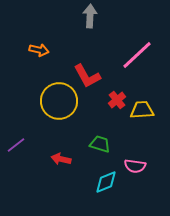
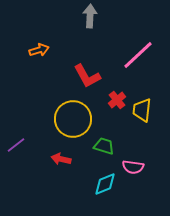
orange arrow: rotated 30 degrees counterclockwise
pink line: moved 1 px right
yellow circle: moved 14 px right, 18 px down
yellow trapezoid: rotated 80 degrees counterclockwise
green trapezoid: moved 4 px right, 2 px down
pink semicircle: moved 2 px left, 1 px down
cyan diamond: moved 1 px left, 2 px down
